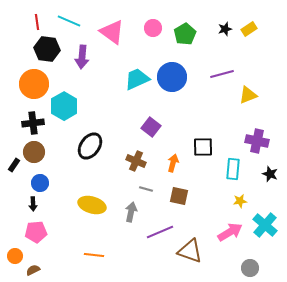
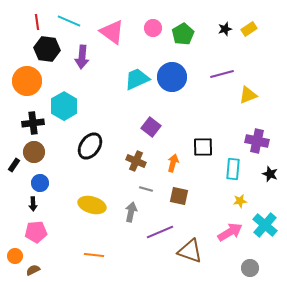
green pentagon at (185, 34): moved 2 px left
orange circle at (34, 84): moved 7 px left, 3 px up
